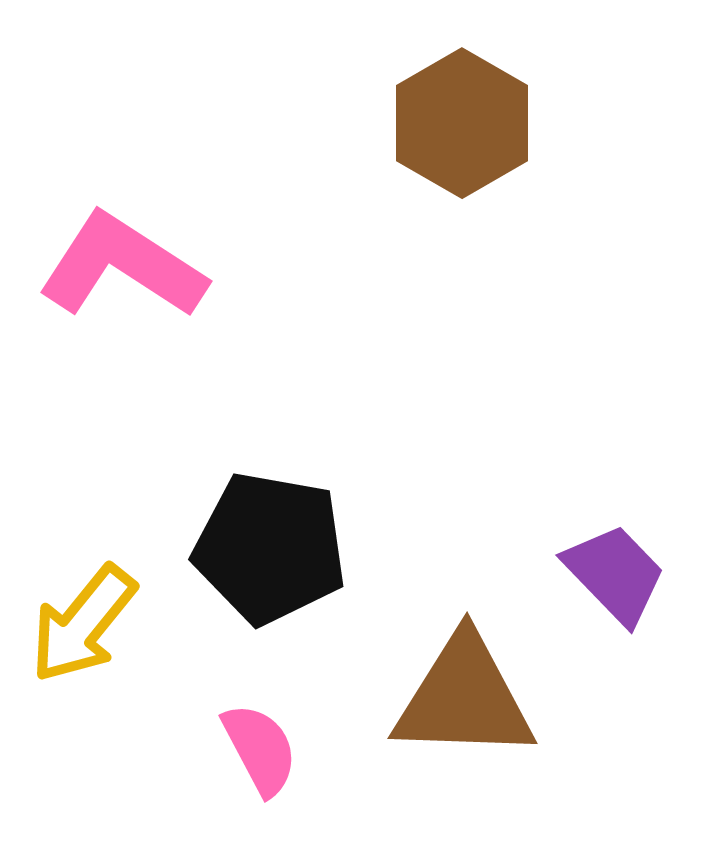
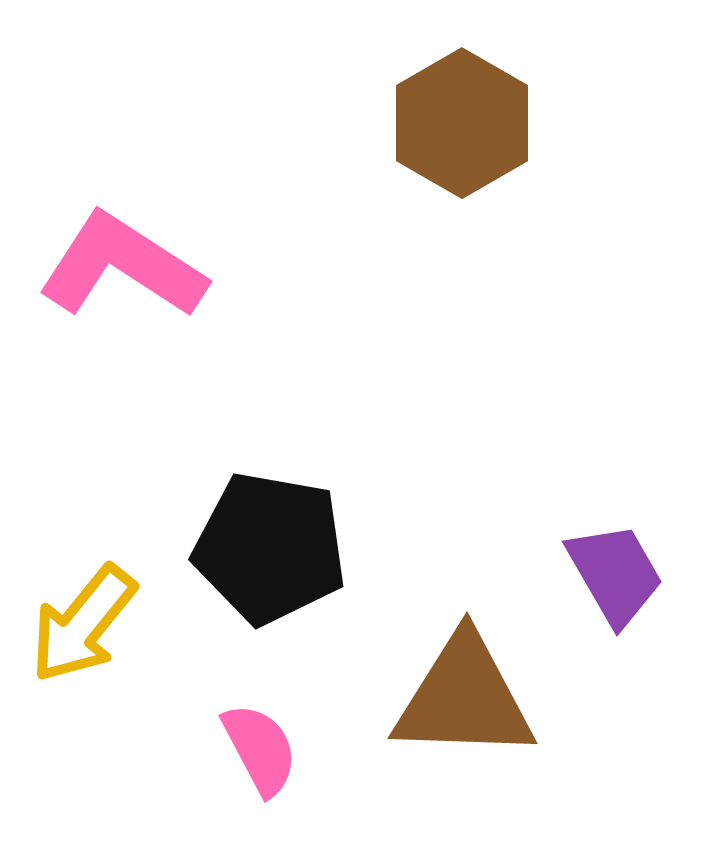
purple trapezoid: rotated 14 degrees clockwise
